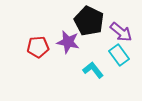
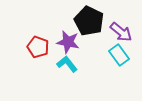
red pentagon: rotated 25 degrees clockwise
cyan L-shape: moved 26 px left, 6 px up
